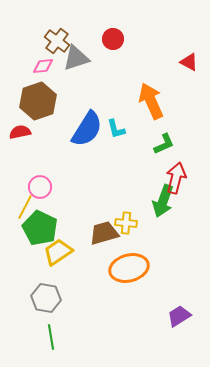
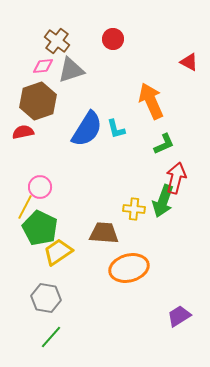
gray triangle: moved 5 px left, 12 px down
red semicircle: moved 3 px right
yellow cross: moved 8 px right, 14 px up
brown trapezoid: rotated 20 degrees clockwise
green line: rotated 50 degrees clockwise
